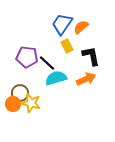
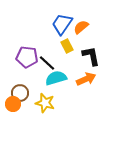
yellow star: moved 14 px right
